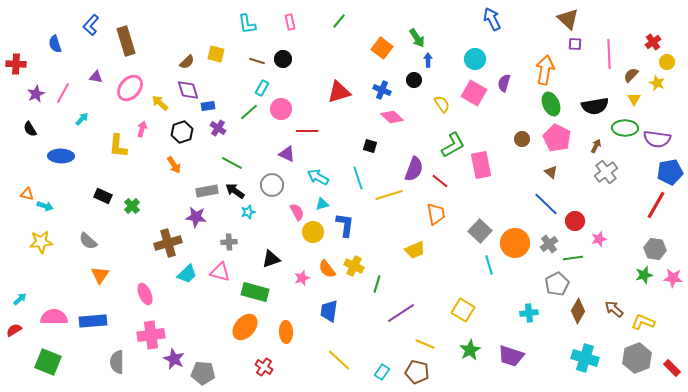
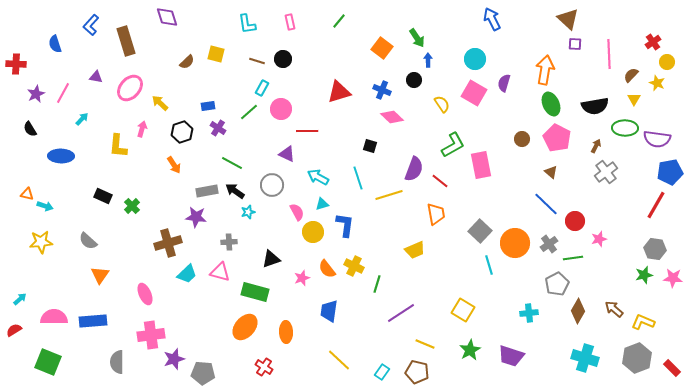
purple diamond at (188, 90): moved 21 px left, 73 px up
purple star at (174, 359): rotated 30 degrees clockwise
